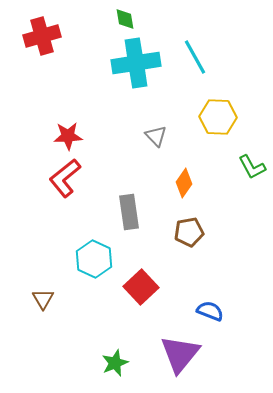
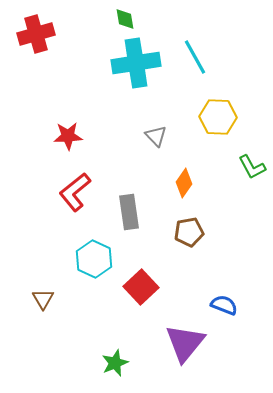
red cross: moved 6 px left, 2 px up
red L-shape: moved 10 px right, 14 px down
blue semicircle: moved 14 px right, 6 px up
purple triangle: moved 5 px right, 11 px up
